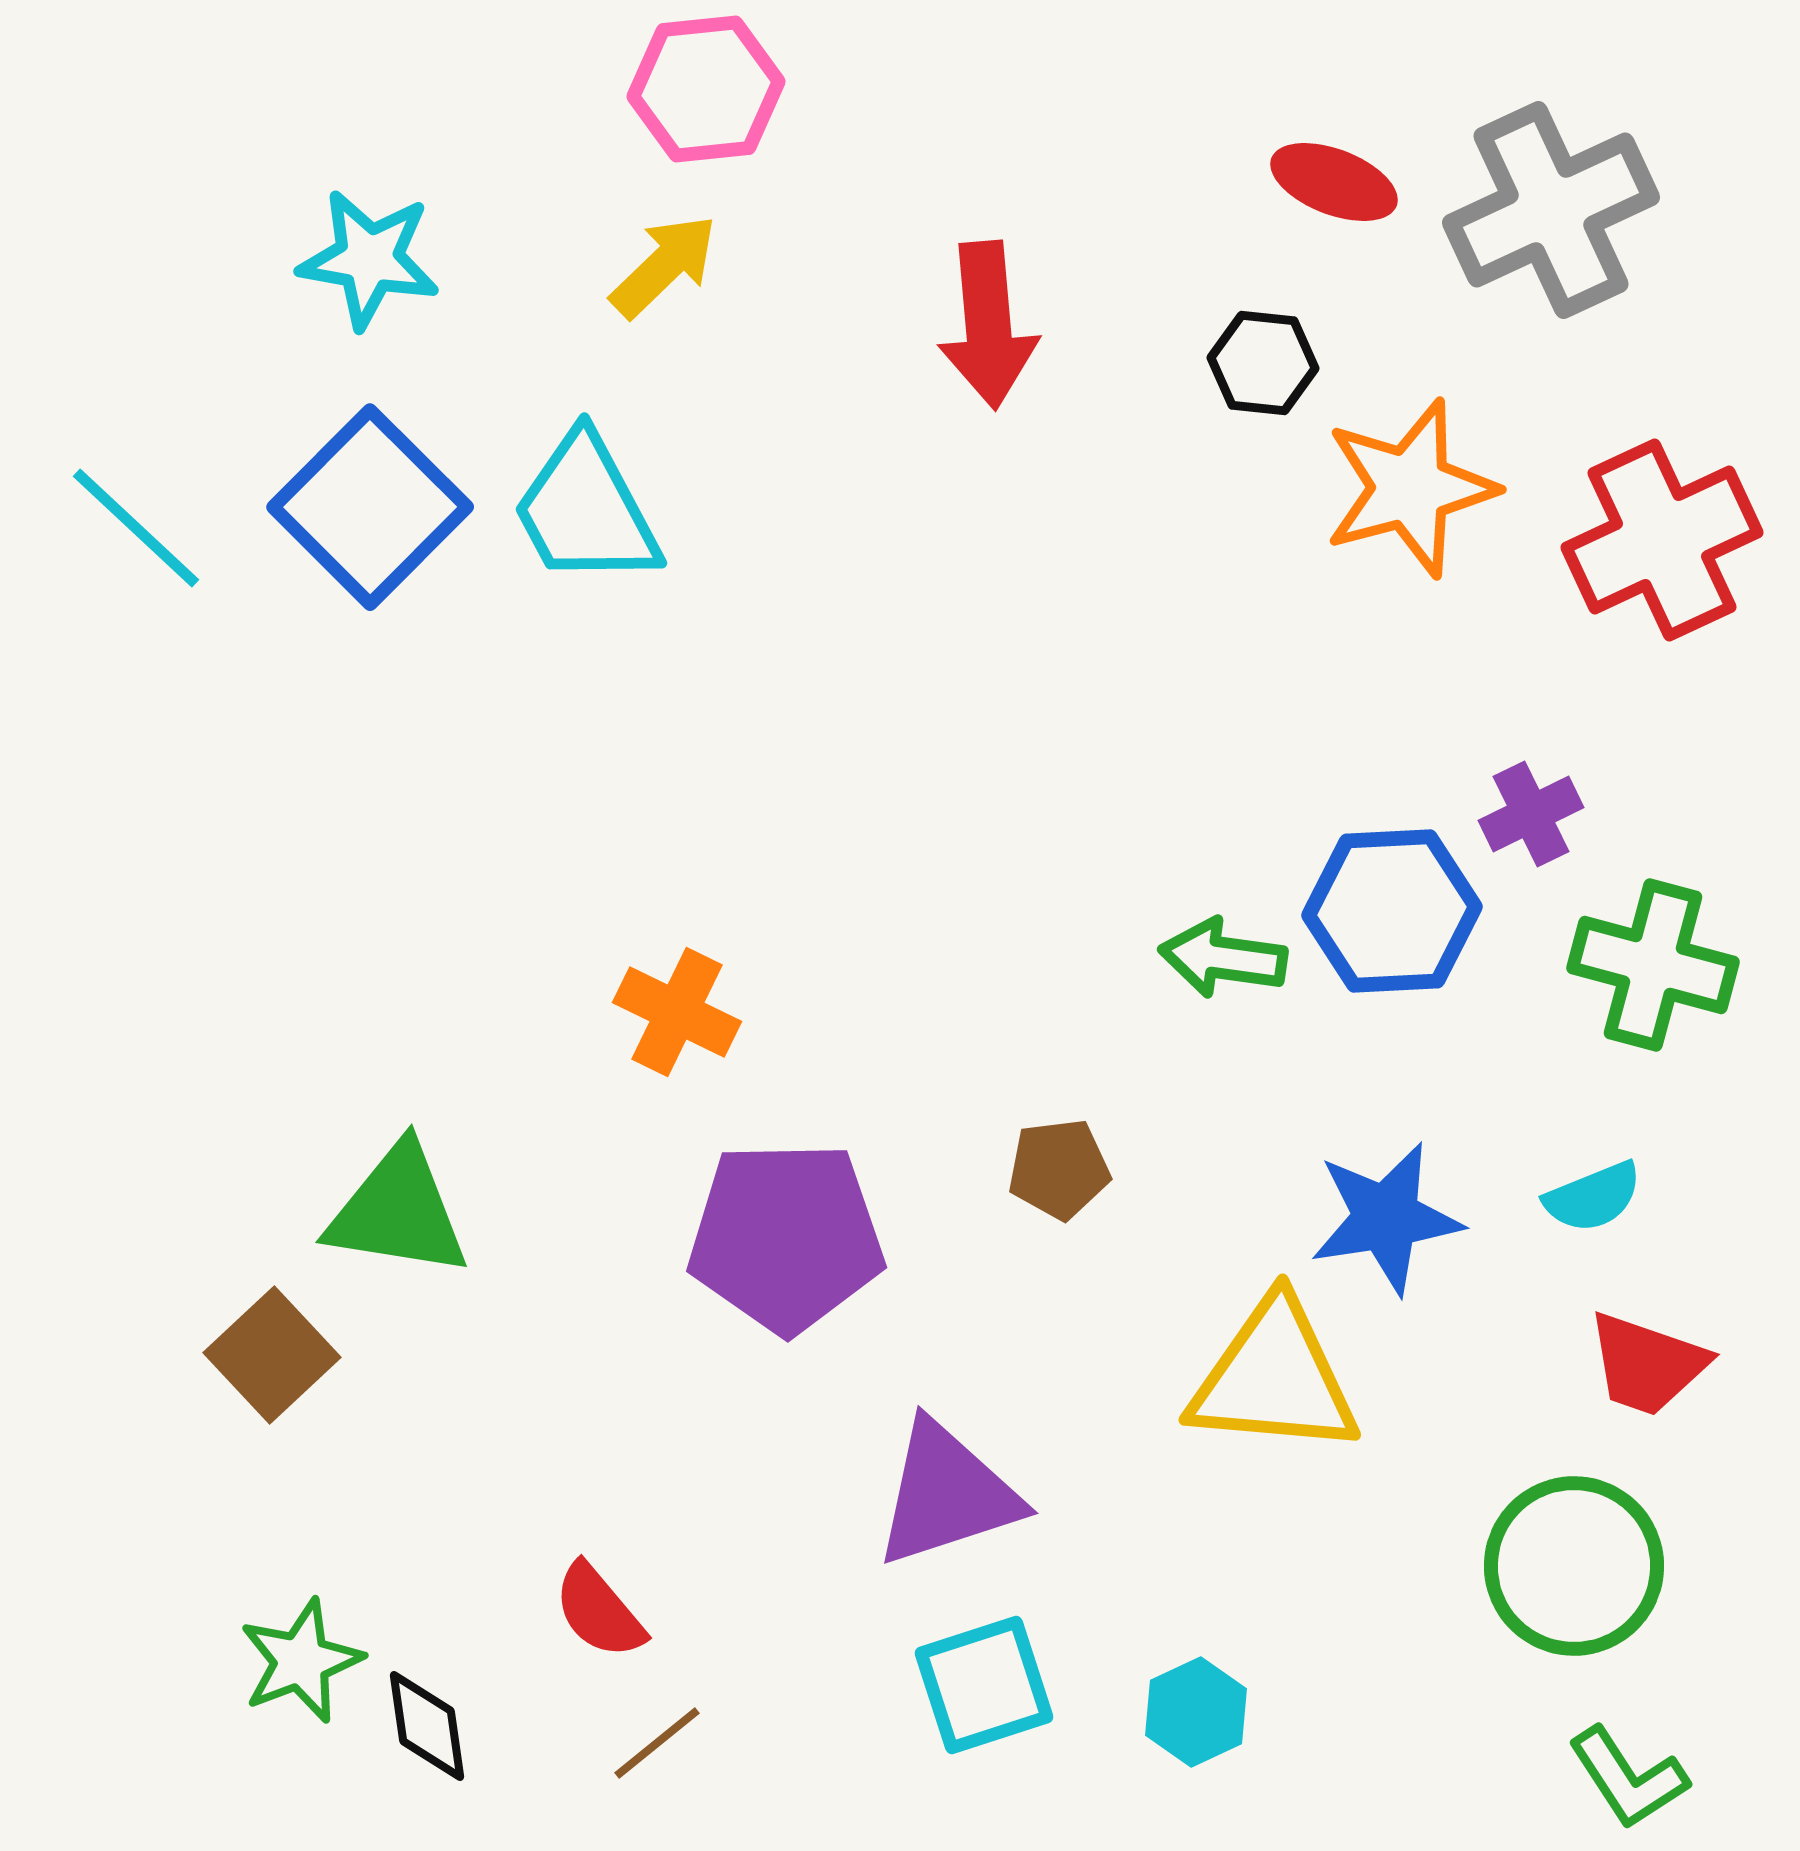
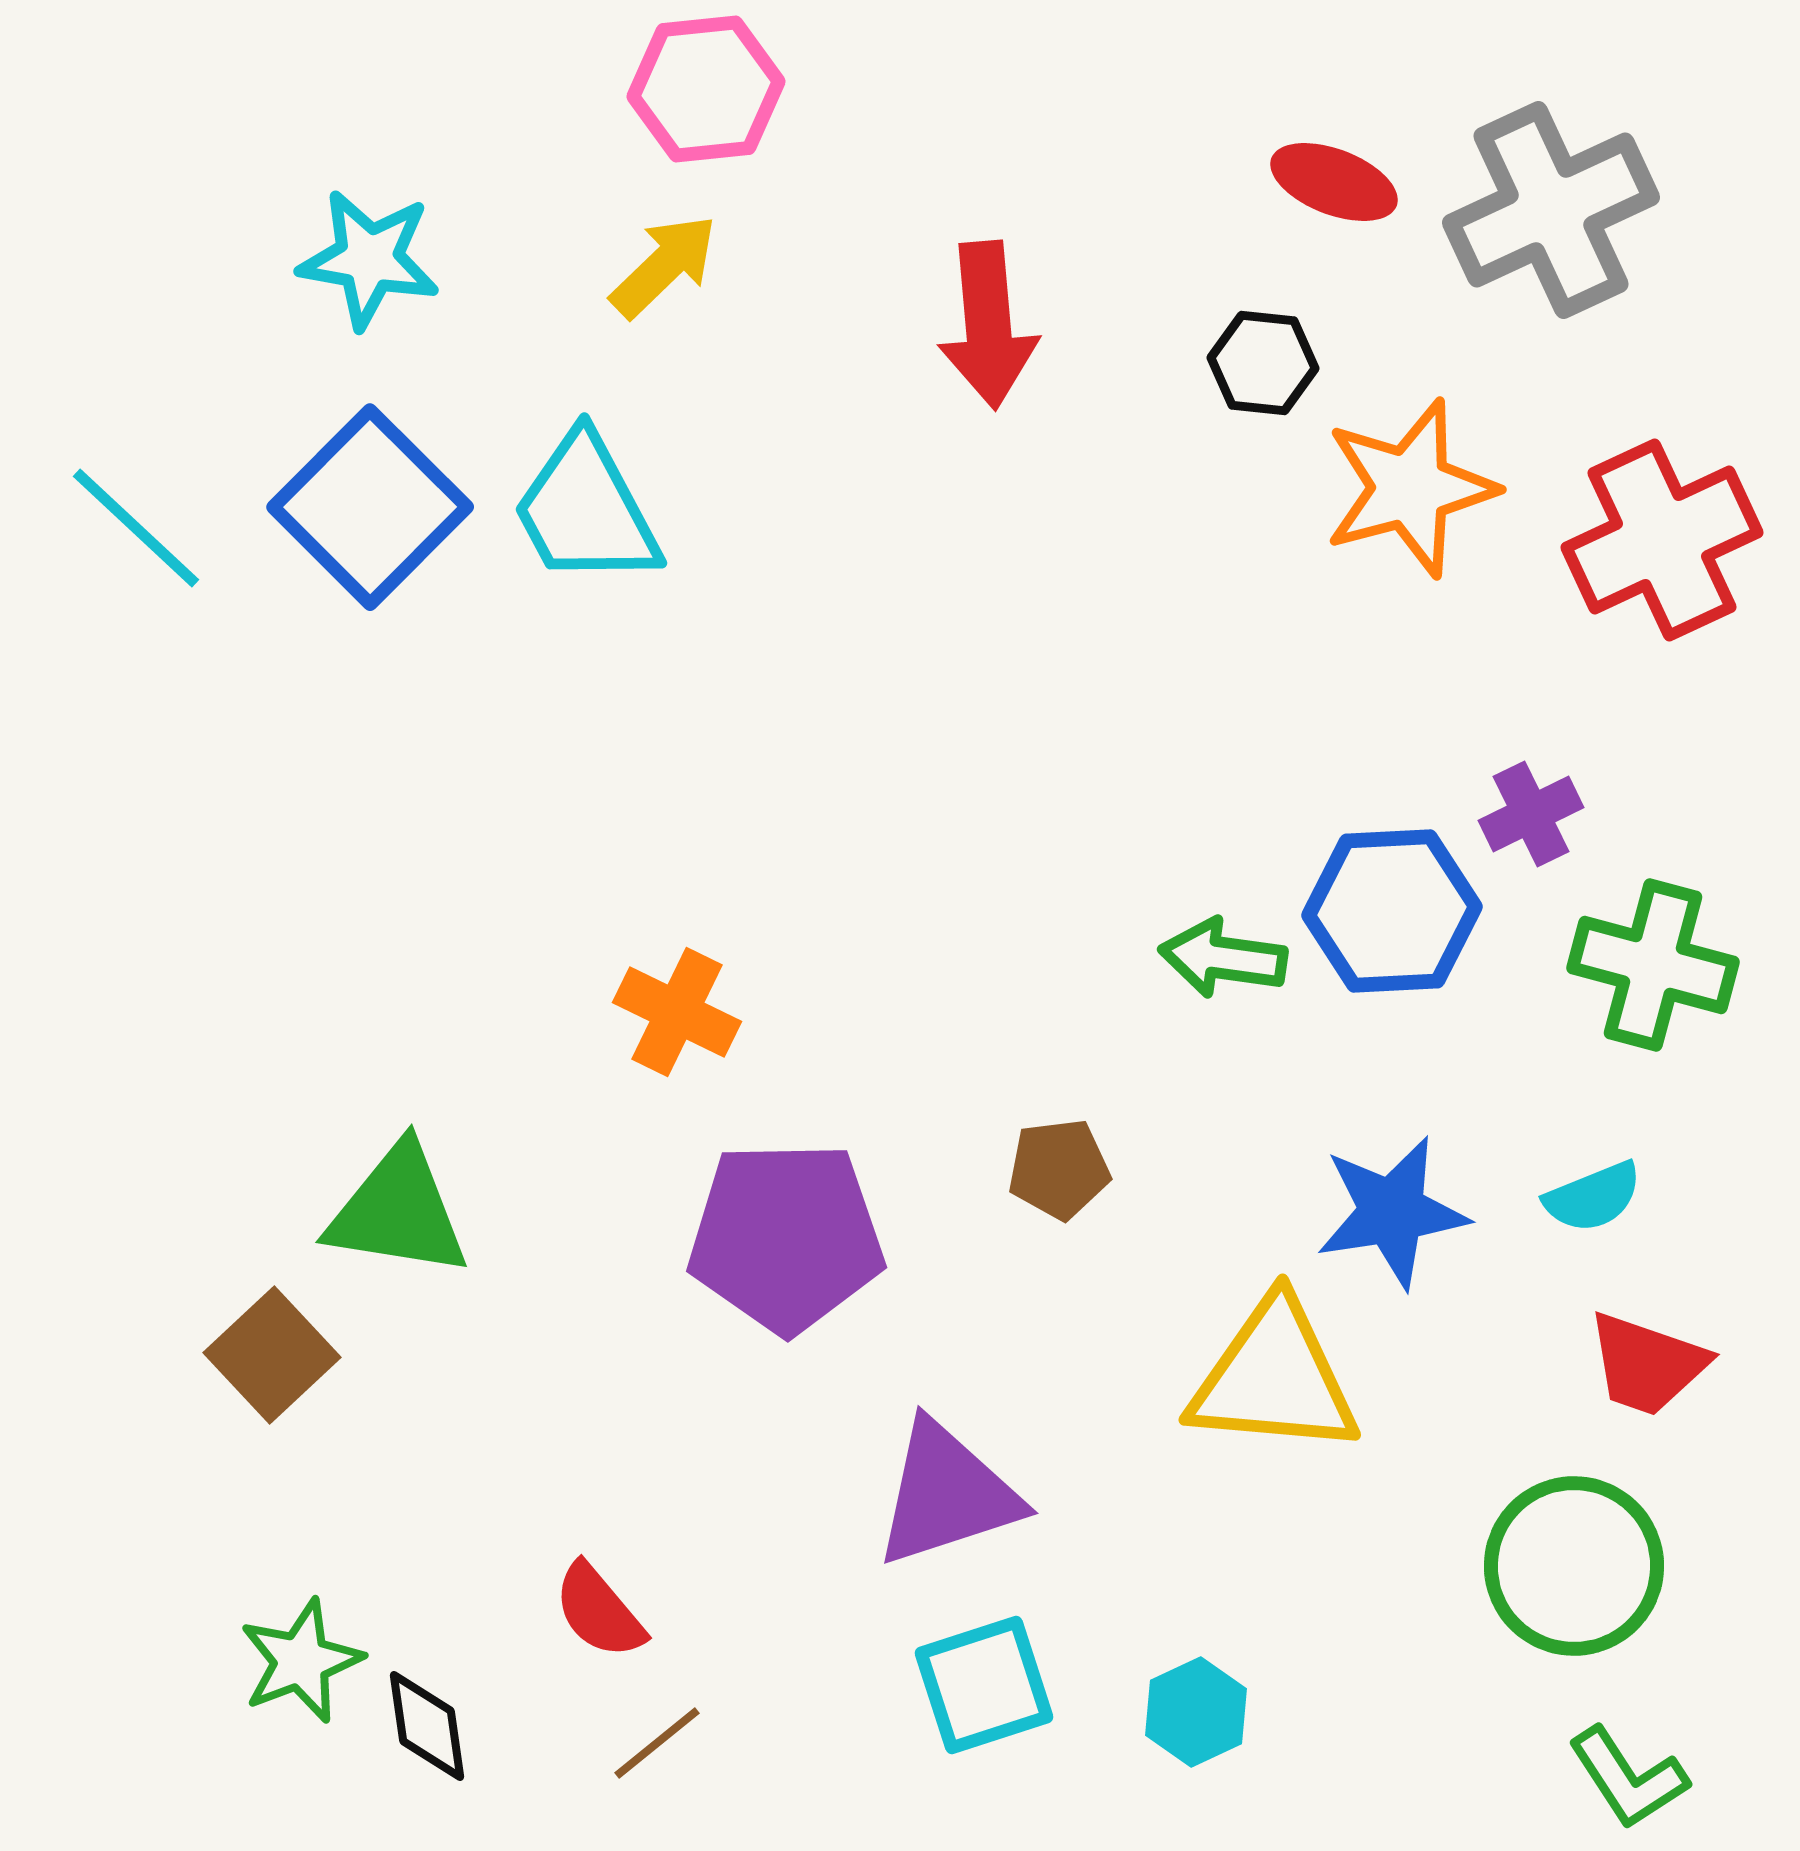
blue star: moved 6 px right, 6 px up
